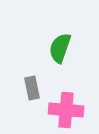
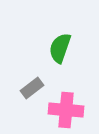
gray rectangle: rotated 65 degrees clockwise
